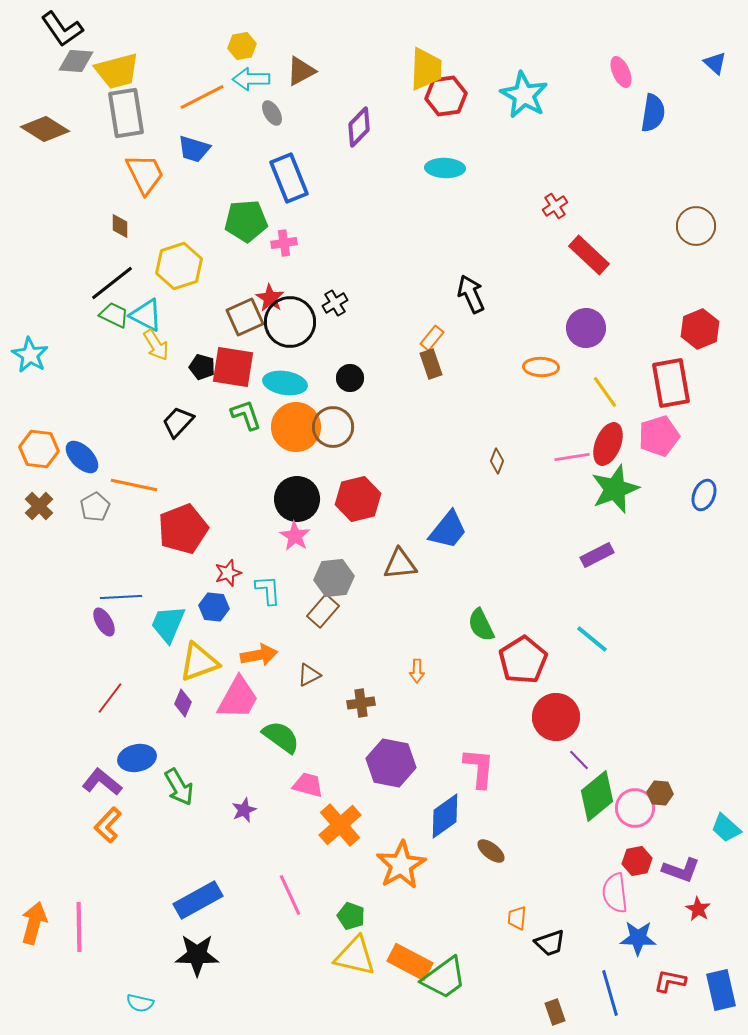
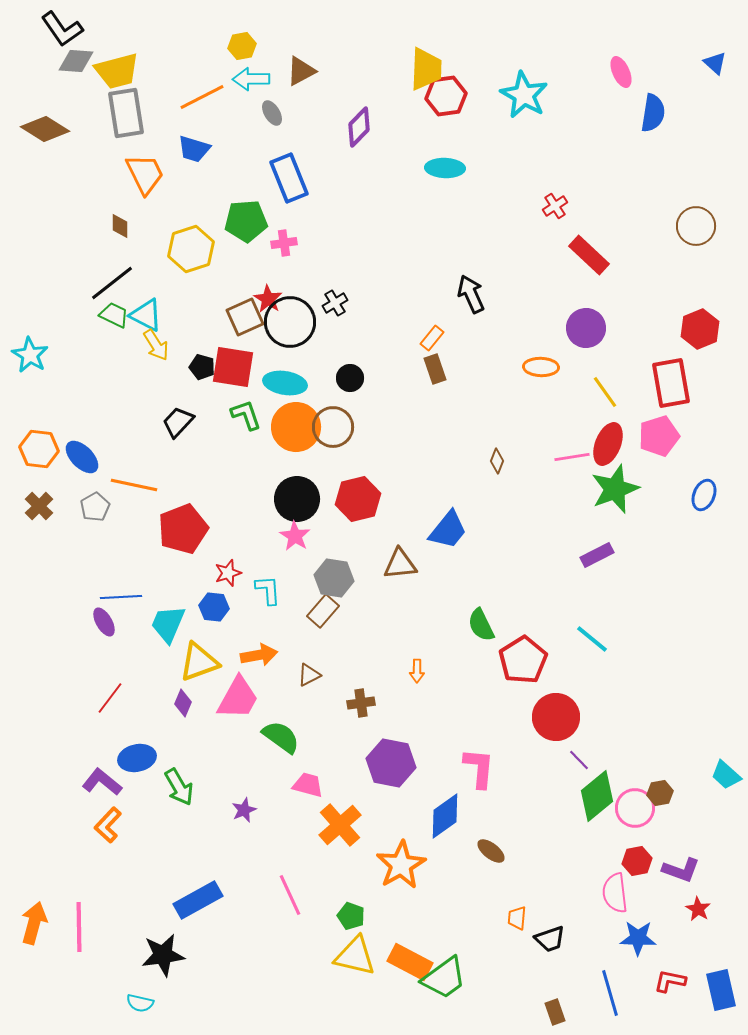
yellow hexagon at (179, 266): moved 12 px right, 17 px up
red star at (270, 298): moved 2 px left, 1 px down
brown rectangle at (431, 364): moved 4 px right, 5 px down
gray hexagon at (334, 578): rotated 15 degrees clockwise
brown hexagon at (660, 793): rotated 15 degrees counterclockwise
cyan trapezoid at (726, 828): moved 53 px up
black trapezoid at (550, 943): moved 4 px up
black star at (197, 955): moved 34 px left; rotated 9 degrees counterclockwise
